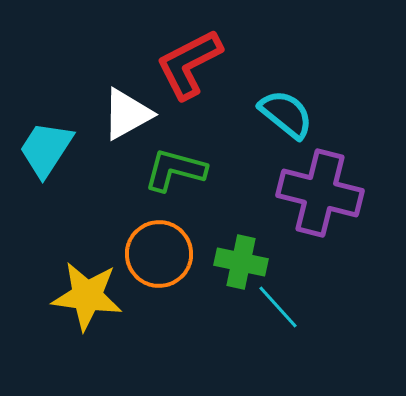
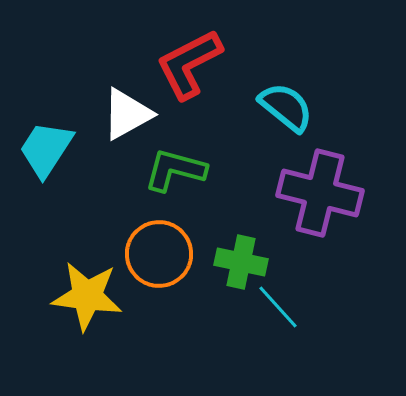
cyan semicircle: moved 7 px up
